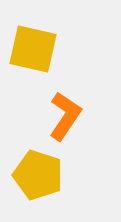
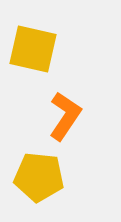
yellow pentagon: moved 1 px right, 2 px down; rotated 12 degrees counterclockwise
